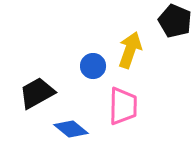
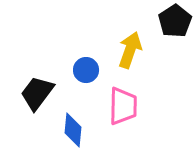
black pentagon: rotated 16 degrees clockwise
blue circle: moved 7 px left, 4 px down
black trapezoid: rotated 24 degrees counterclockwise
blue diamond: moved 2 px right, 1 px down; rotated 56 degrees clockwise
